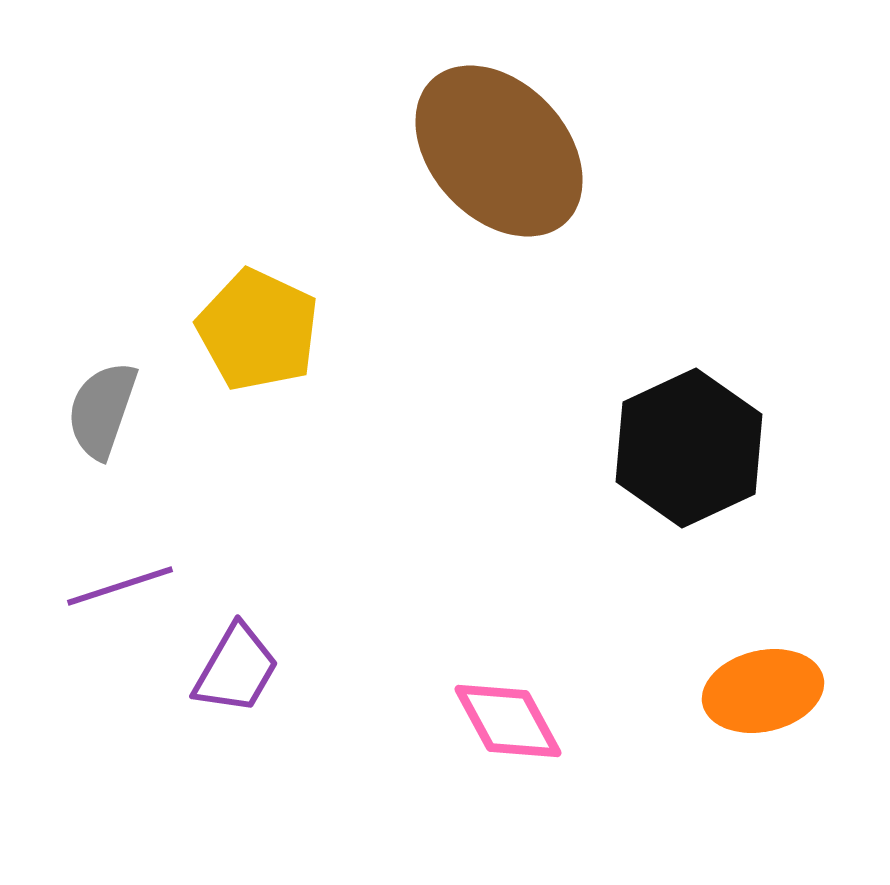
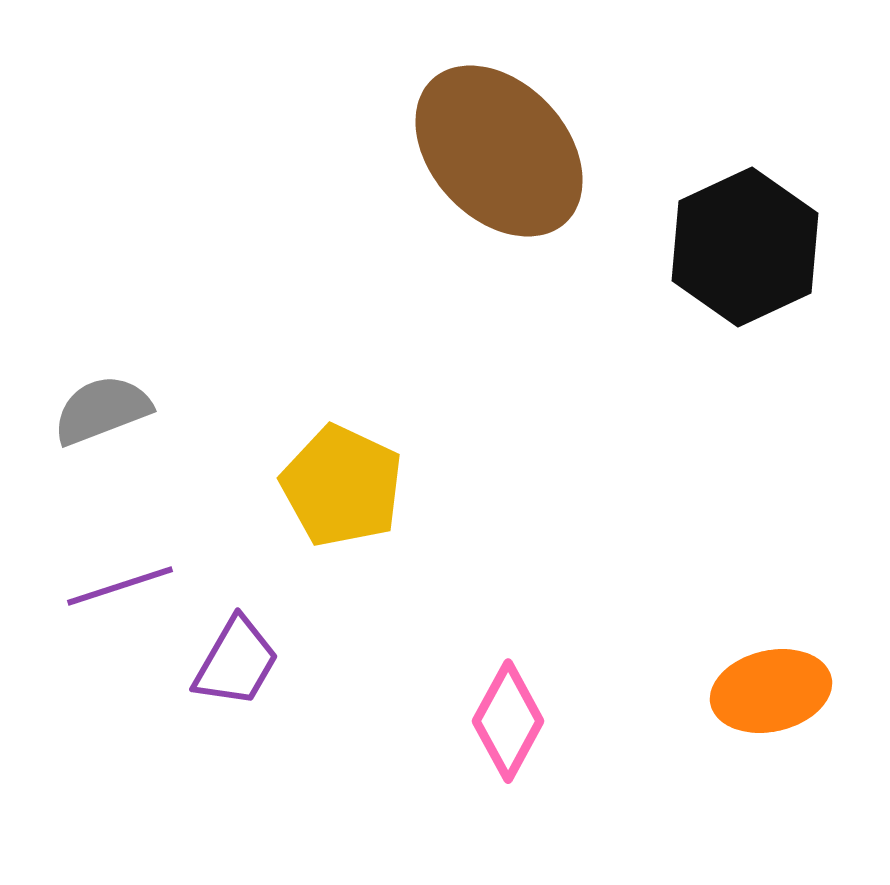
yellow pentagon: moved 84 px right, 156 px down
gray semicircle: rotated 50 degrees clockwise
black hexagon: moved 56 px right, 201 px up
purple trapezoid: moved 7 px up
orange ellipse: moved 8 px right
pink diamond: rotated 57 degrees clockwise
